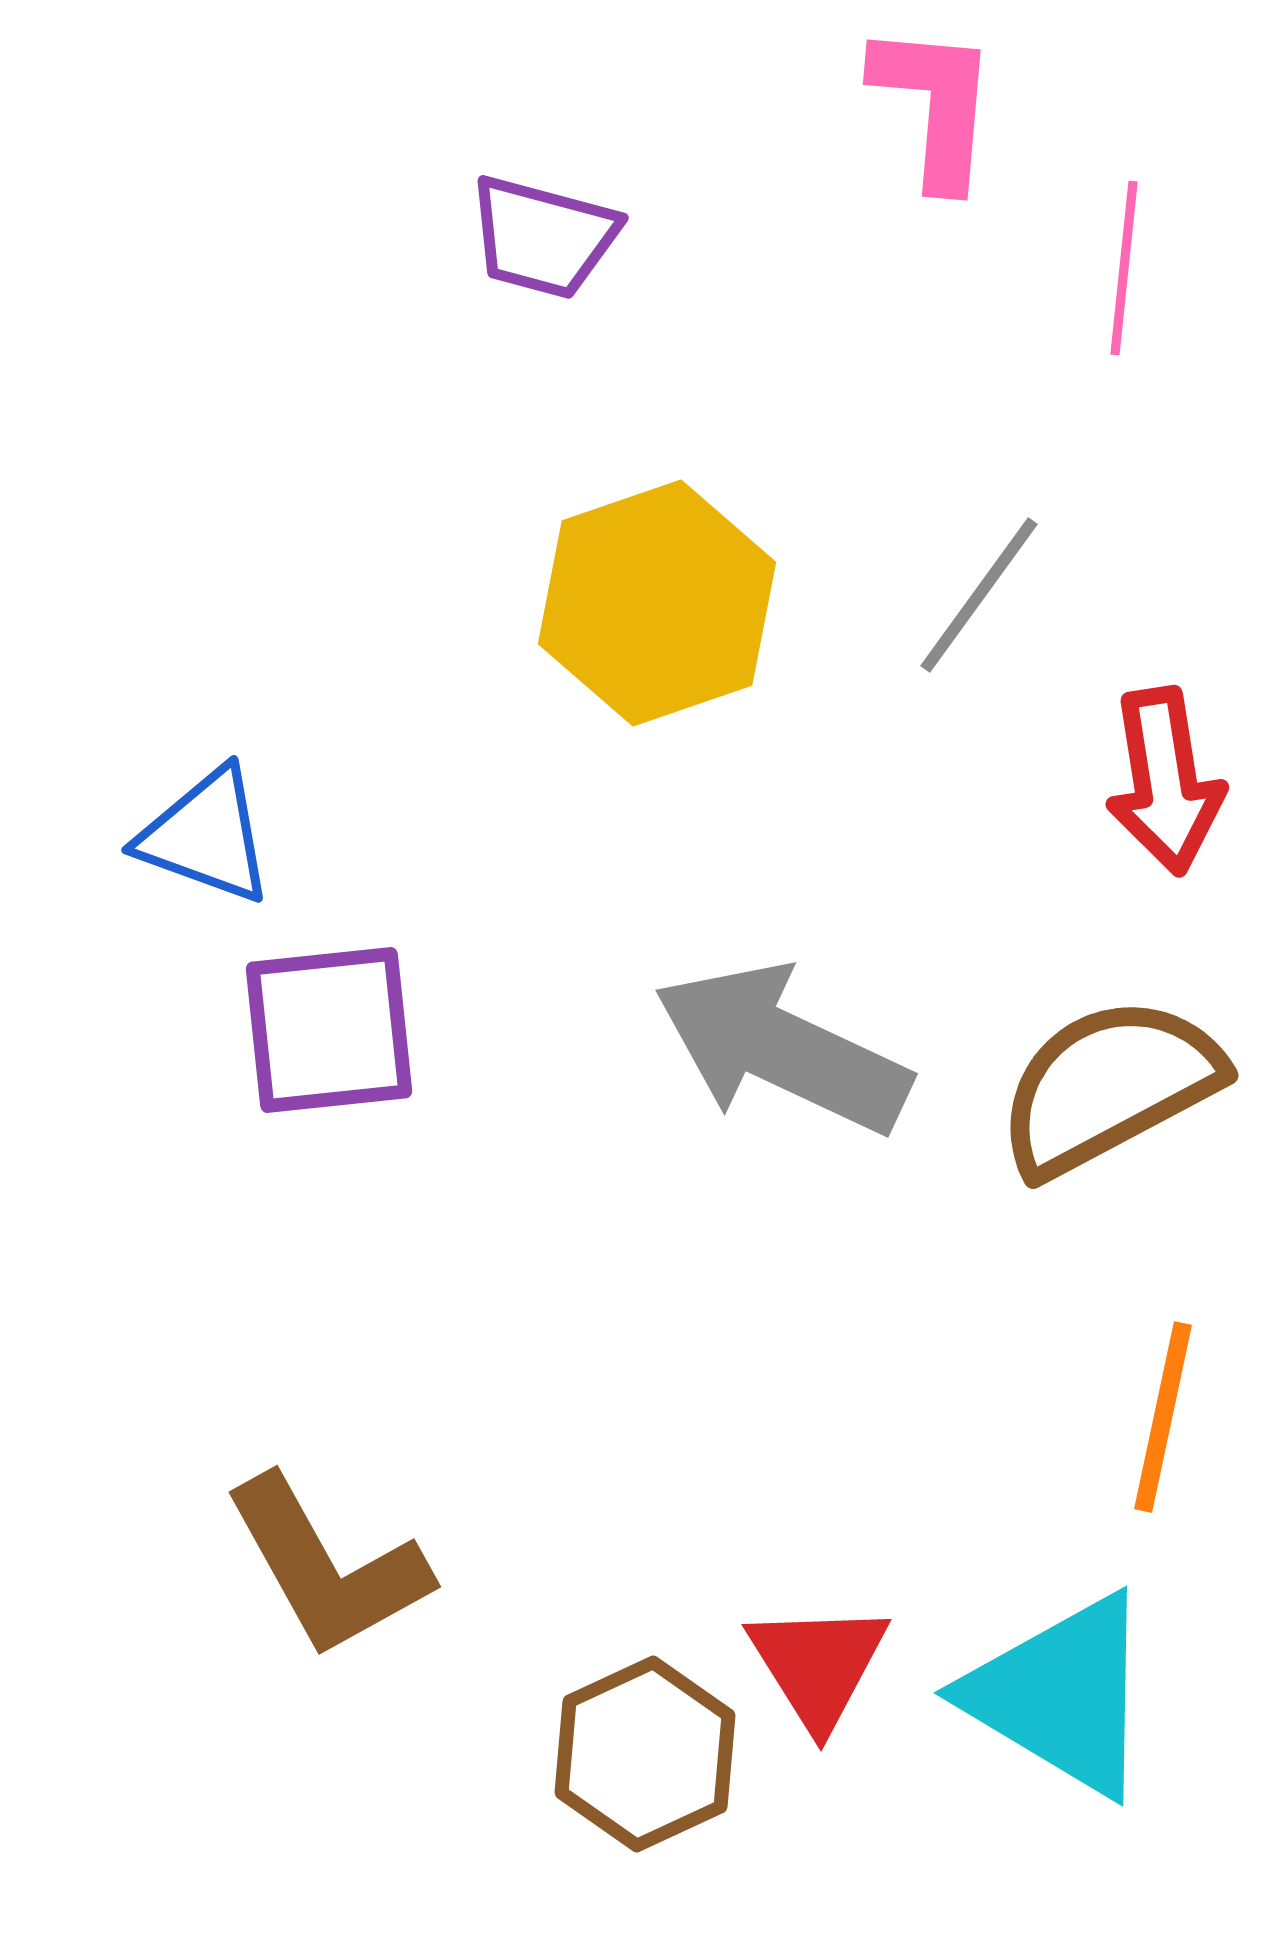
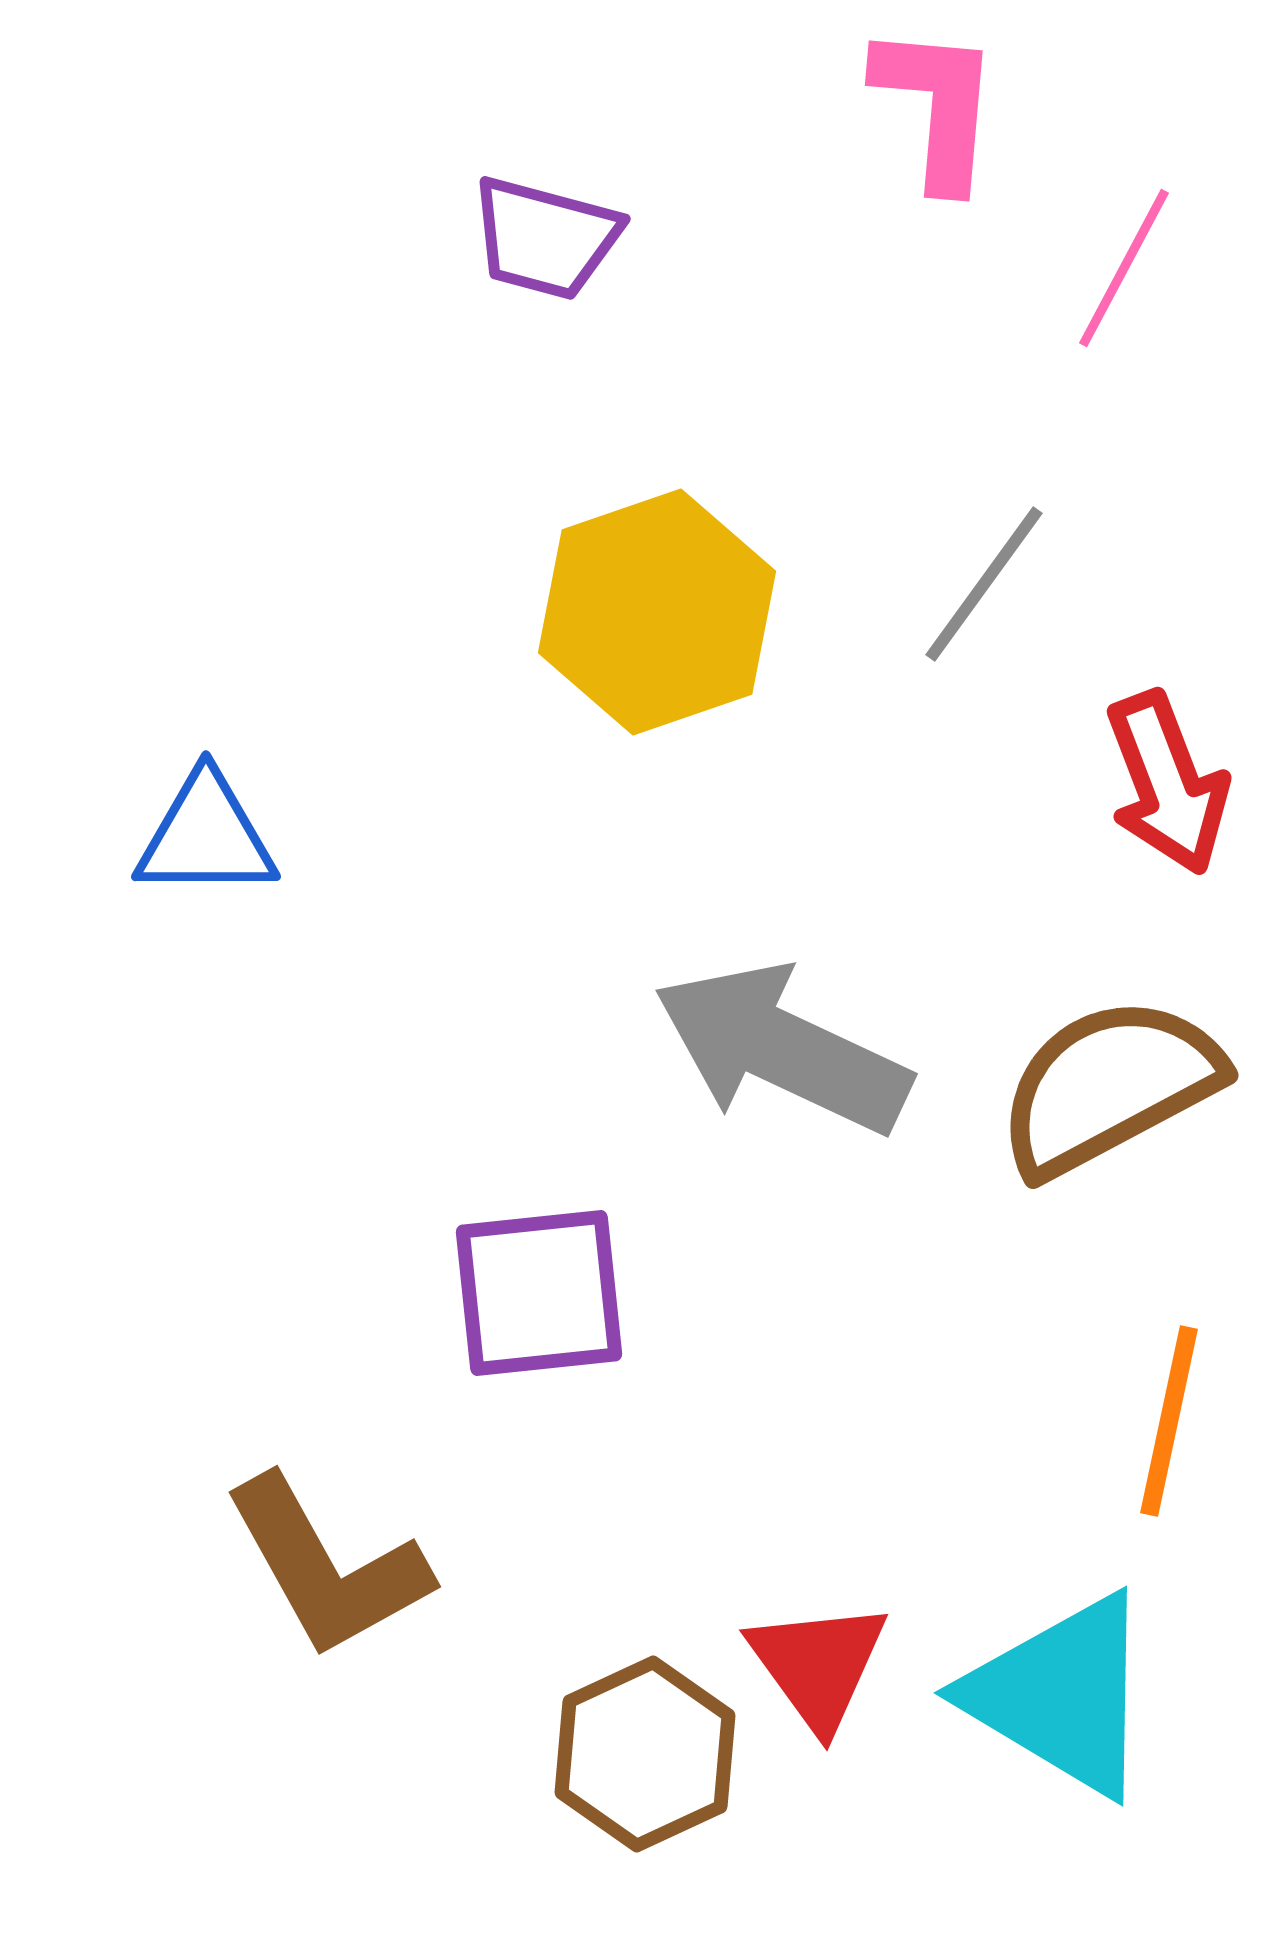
pink L-shape: moved 2 px right, 1 px down
purple trapezoid: moved 2 px right, 1 px down
pink line: rotated 22 degrees clockwise
gray line: moved 5 px right, 11 px up
yellow hexagon: moved 9 px down
red arrow: moved 2 px right, 2 px down; rotated 12 degrees counterclockwise
blue triangle: rotated 20 degrees counterclockwise
purple square: moved 210 px right, 263 px down
orange line: moved 6 px right, 4 px down
red triangle: rotated 4 degrees counterclockwise
